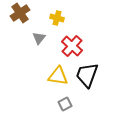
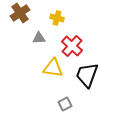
gray triangle: rotated 48 degrees clockwise
yellow triangle: moved 5 px left, 8 px up
